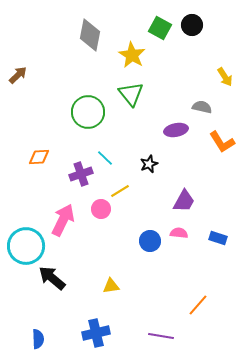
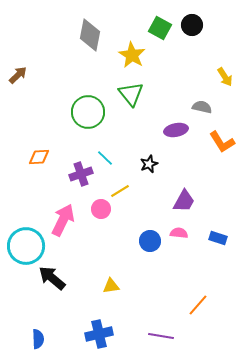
blue cross: moved 3 px right, 1 px down
